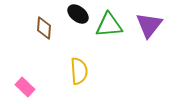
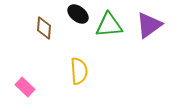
purple triangle: rotated 16 degrees clockwise
